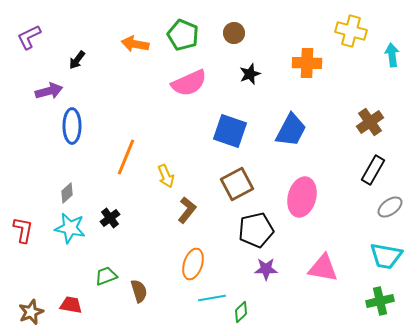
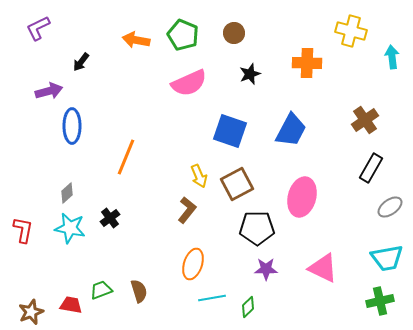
purple L-shape: moved 9 px right, 9 px up
orange arrow: moved 1 px right, 4 px up
cyan arrow: moved 2 px down
black arrow: moved 4 px right, 2 px down
brown cross: moved 5 px left, 2 px up
black rectangle: moved 2 px left, 2 px up
yellow arrow: moved 33 px right
black pentagon: moved 1 px right, 2 px up; rotated 12 degrees clockwise
cyan trapezoid: moved 1 px right, 2 px down; rotated 20 degrees counterclockwise
pink triangle: rotated 16 degrees clockwise
green trapezoid: moved 5 px left, 14 px down
green diamond: moved 7 px right, 5 px up
